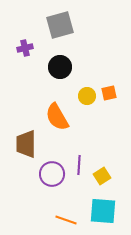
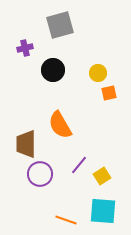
black circle: moved 7 px left, 3 px down
yellow circle: moved 11 px right, 23 px up
orange semicircle: moved 3 px right, 8 px down
purple line: rotated 36 degrees clockwise
purple circle: moved 12 px left
